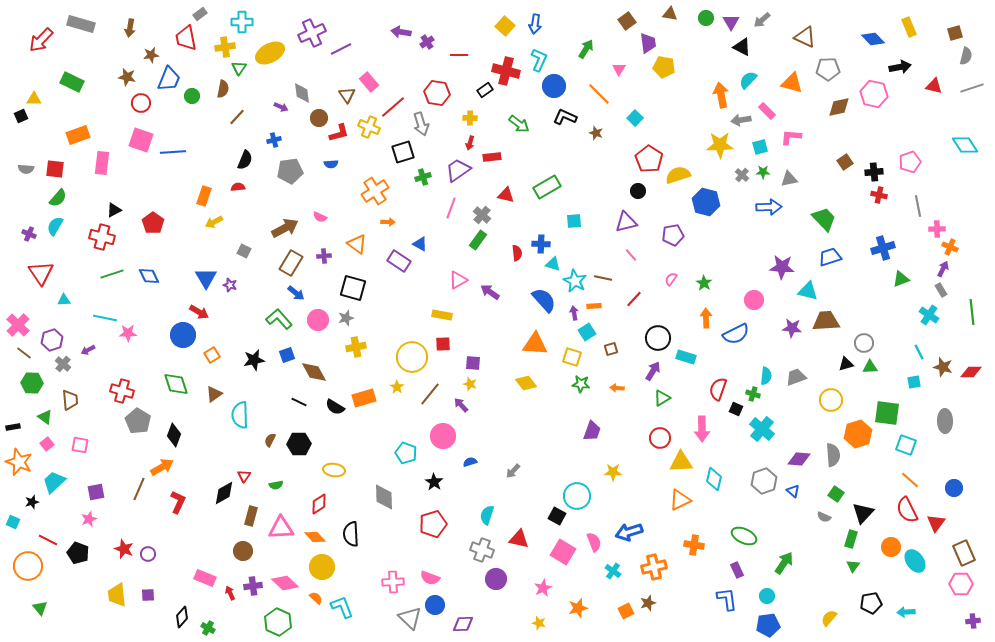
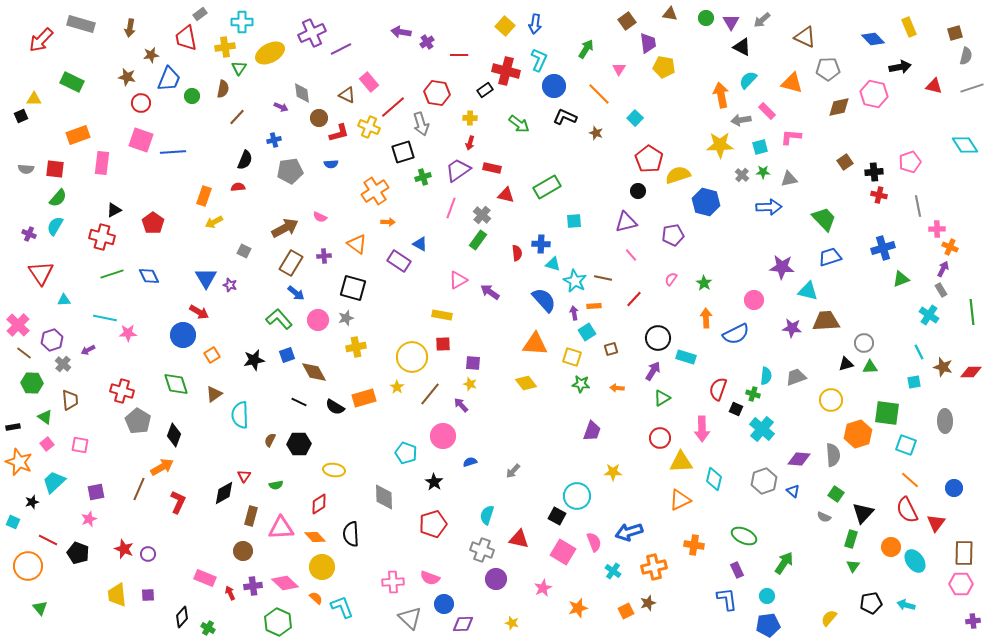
brown triangle at (347, 95): rotated 30 degrees counterclockwise
red rectangle at (492, 157): moved 11 px down; rotated 18 degrees clockwise
brown rectangle at (964, 553): rotated 25 degrees clockwise
blue circle at (435, 605): moved 9 px right, 1 px up
cyan arrow at (906, 612): moved 7 px up; rotated 18 degrees clockwise
yellow star at (539, 623): moved 27 px left
